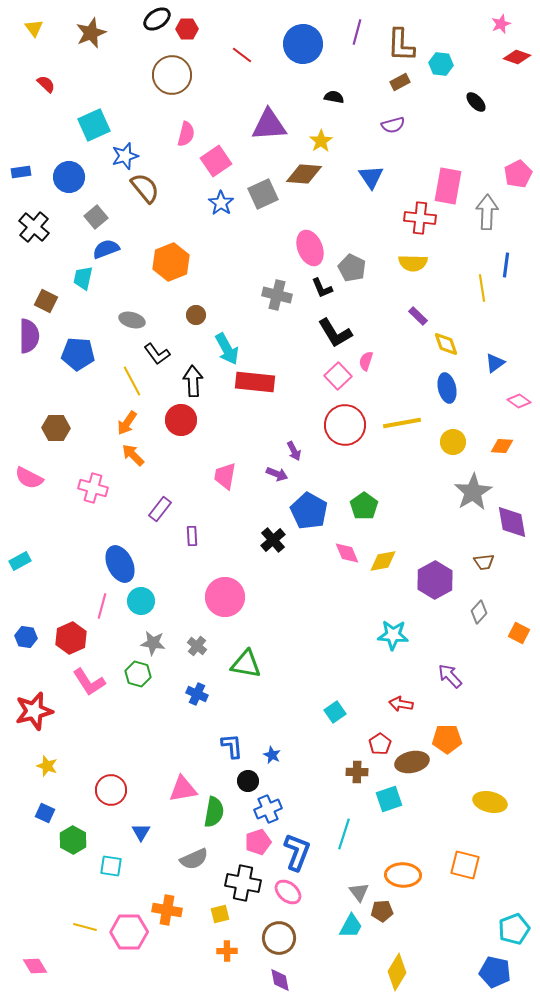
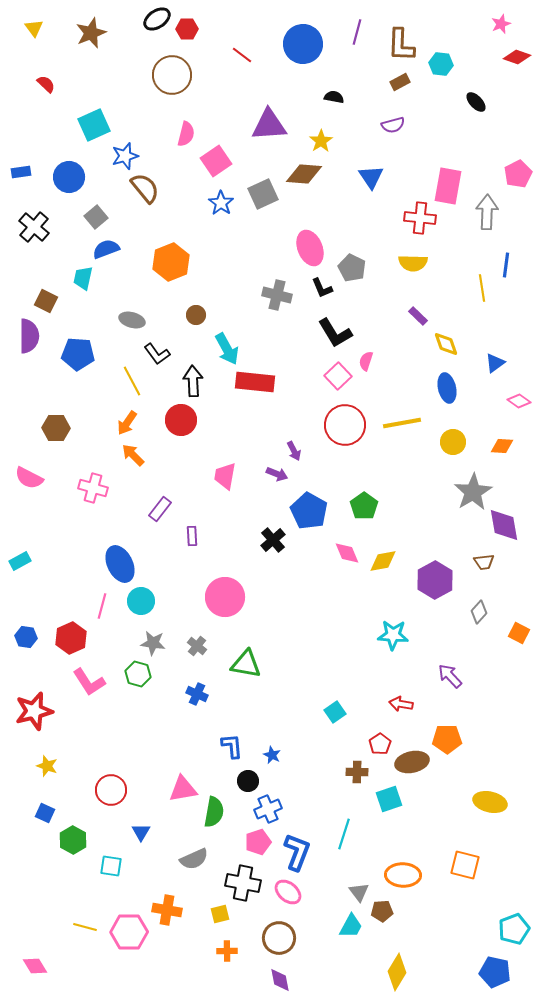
purple diamond at (512, 522): moved 8 px left, 3 px down
